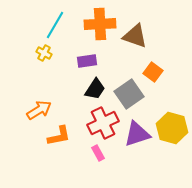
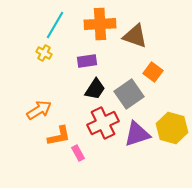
pink rectangle: moved 20 px left
